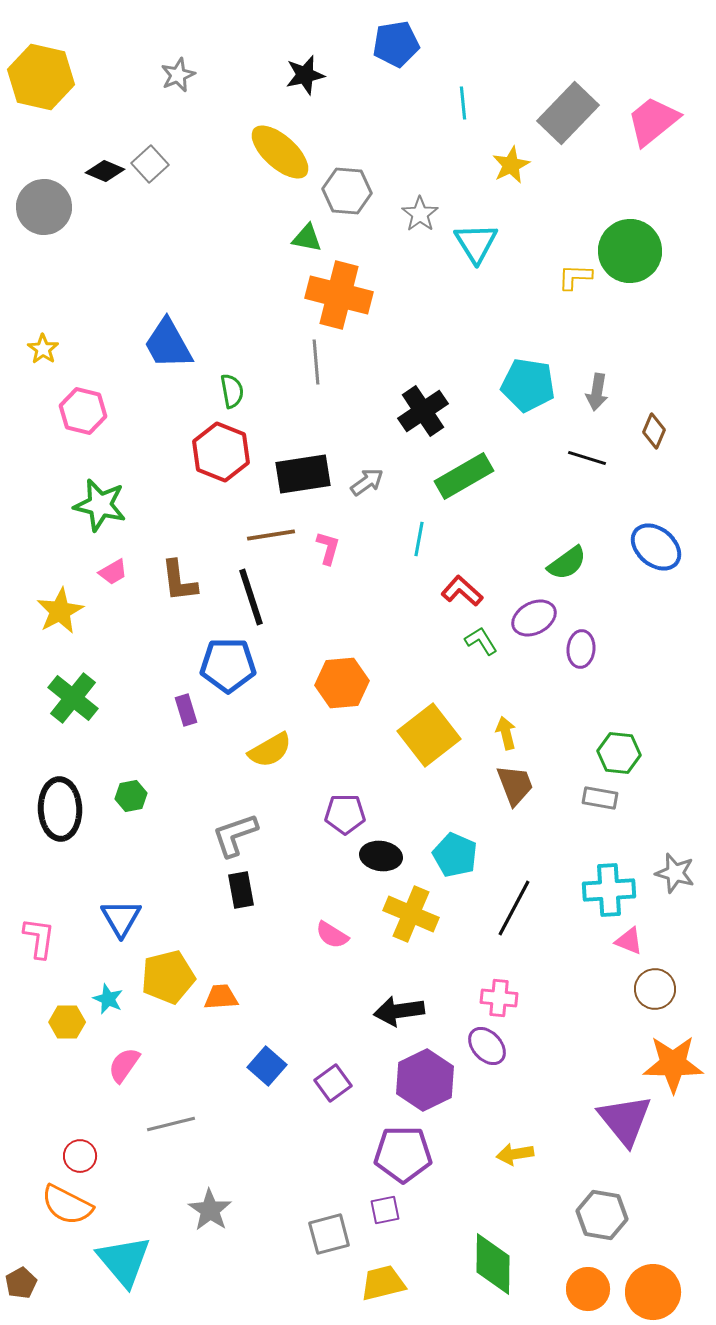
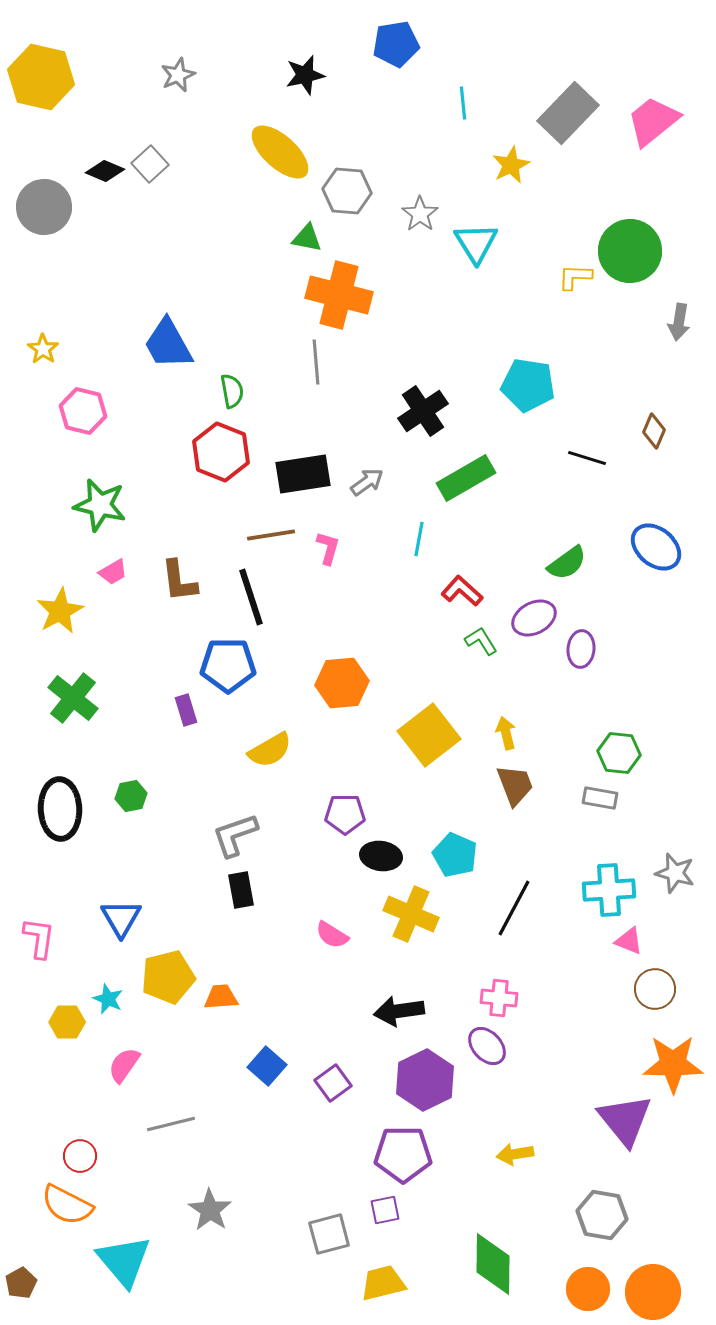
gray arrow at (597, 392): moved 82 px right, 70 px up
green rectangle at (464, 476): moved 2 px right, 2 px down
